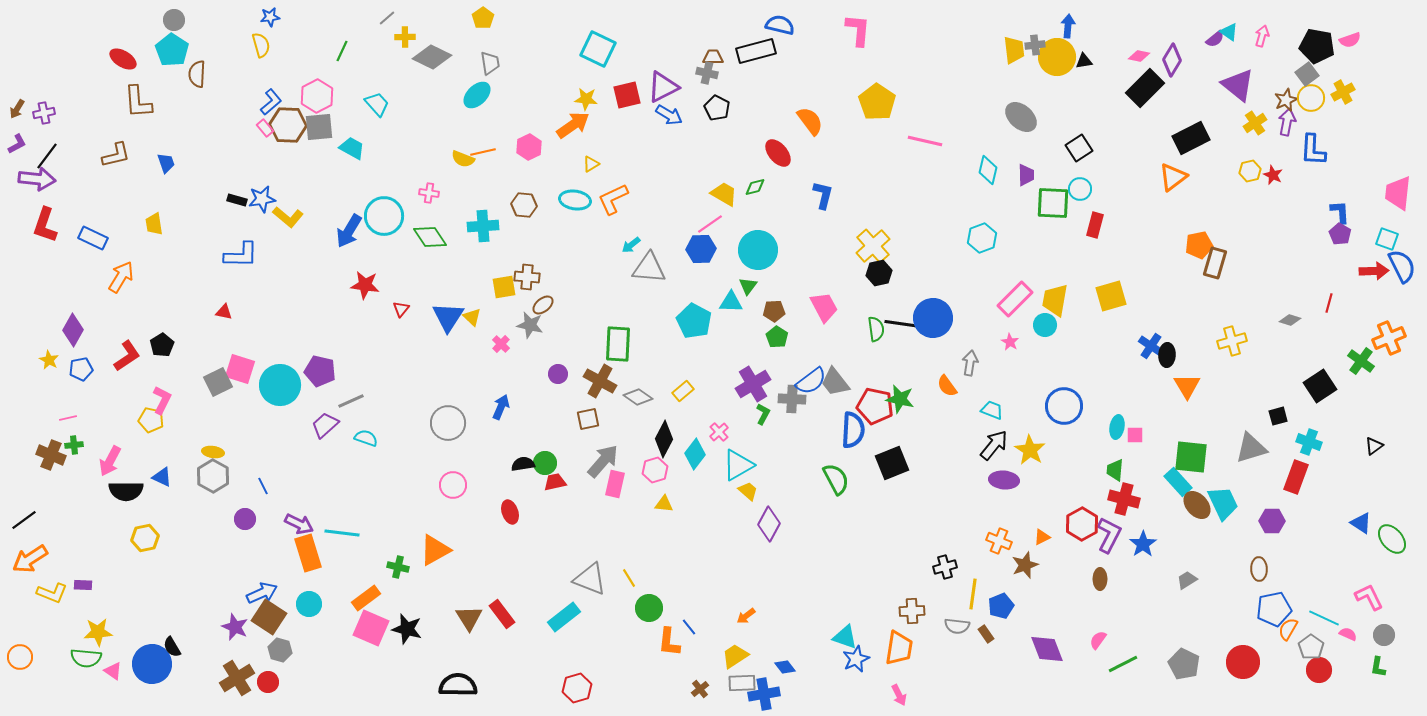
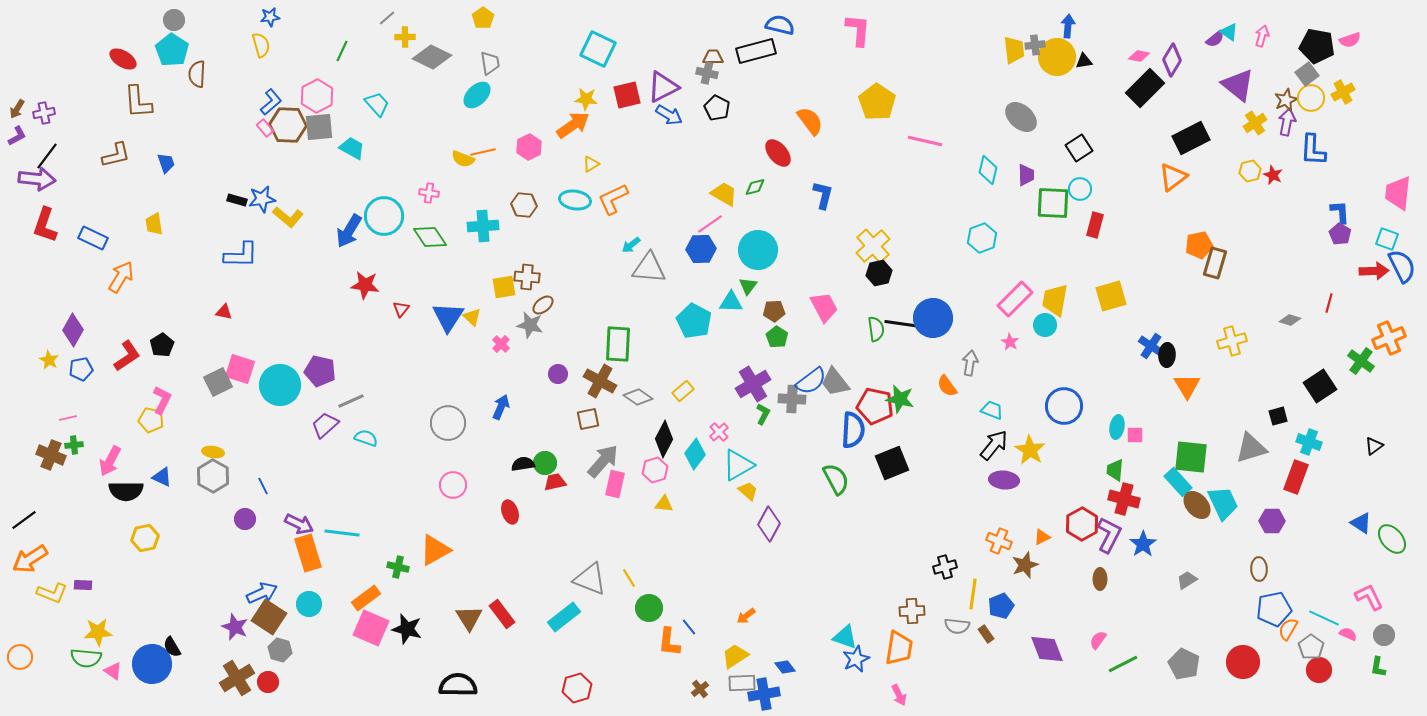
purple L-shape at (17, 144): moved 8 px up
